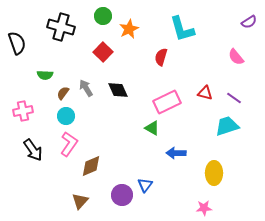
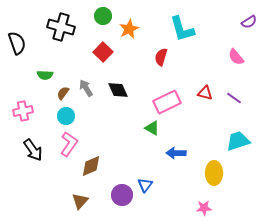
cyan trapezoid: moved 11 px right, 15 px down
